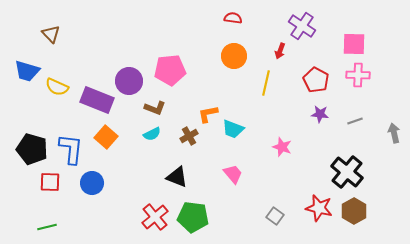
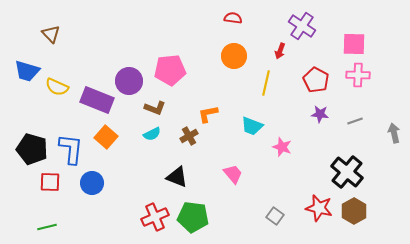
cyan trapezoid: moved 19 px right, 3 px up
red cross: rotated 16 degrees clockwise
